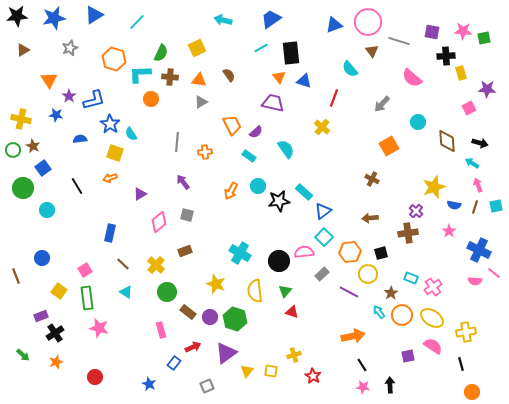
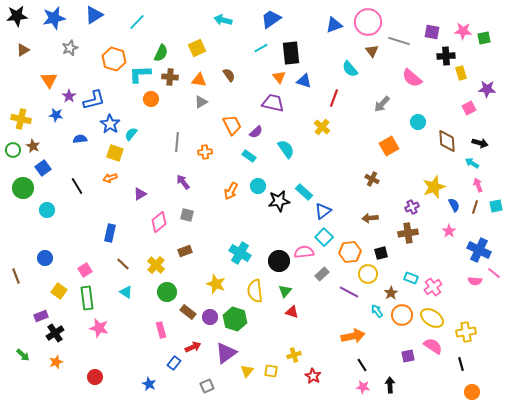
cyan semicircle at (131, 134): rotated 72 degrees clockwise
blue semicircle at (454, 205): rotated 128 degrees counterclockwise
purple cross at (416, 211): moved 4 px left, 4 px up; rotated 24 degrees clockwise
blue circle at (42, 258): moved 3 px right
cyan arrow at (379, 312): moved 2 px left, 1 px up
